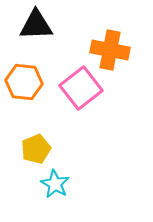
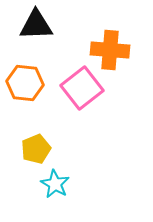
orange cross: rotated 6 degrees counterclockwise
orange hexagon: moved 1 px right, 1 px down
pink square: moved 1 px right
